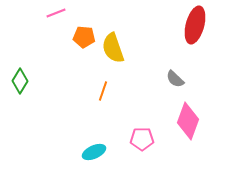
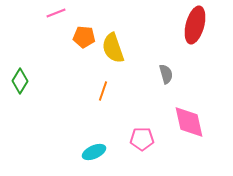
gray semicircle: moved 9 px left, 5 px up; rotated 150 degrees counterclockwise
pink diamond: moved 1 px right, 1 px down; rotated 33 degrees counterclockwise
